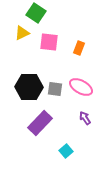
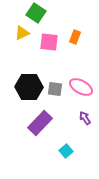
orange rectangle: moved 4 px left, 11 px up
